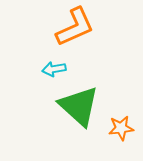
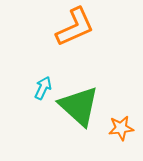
cyan arrow: moved 11 px left, 19 px down; rotated 125 degrees clockwise
